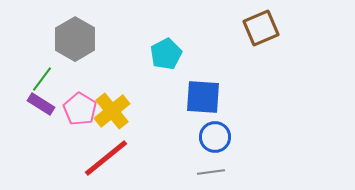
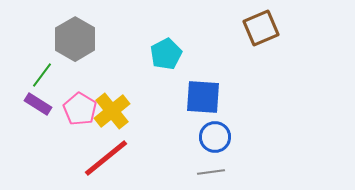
green line: moved 4 px up
purple rectangle: moved 3 px left
